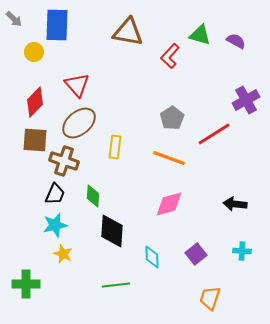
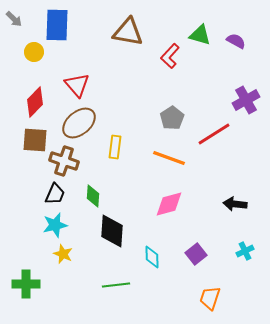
cyan cross: moved 3 px right; rotated 30 degrees counterclockwise
